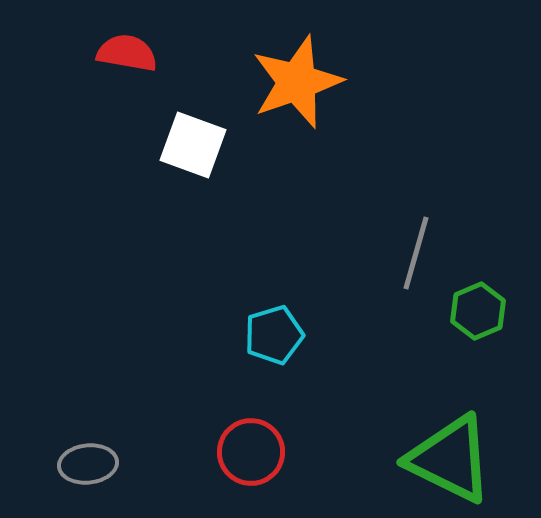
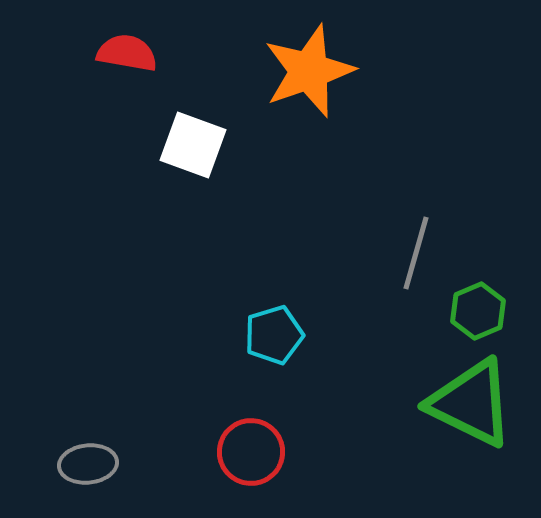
orange star: moved 12 px right, 11 px up
green triangle: moved 21 px right, 56 px up
